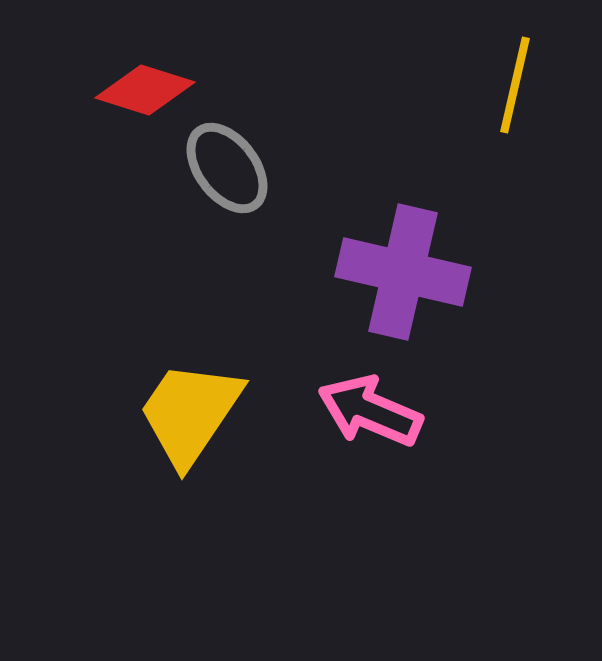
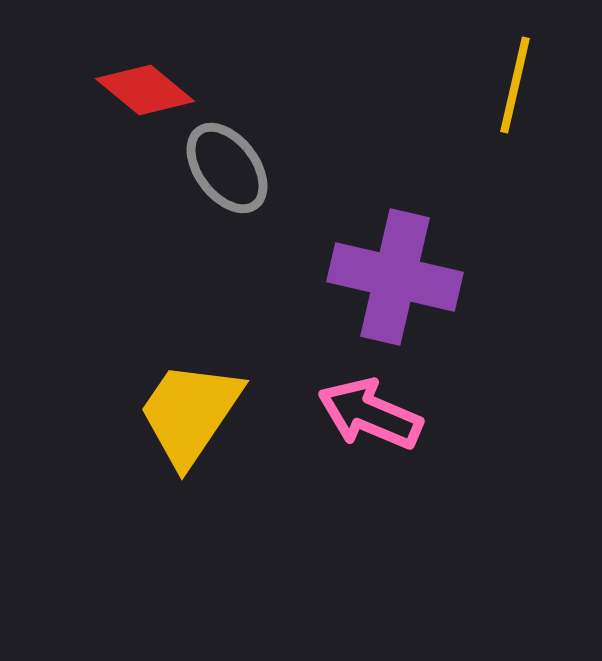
red diamond: rotated 22 degrees clockwise
purple cross: moved 8 px left, 5 px down
pink arrow: moved 3 px down
